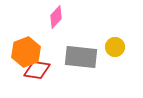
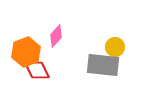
pink diamond: moved 19 px down
gray rectangle: moved 22 px right, 8 px down
red diamond: rotated 56 degrees clockwise
